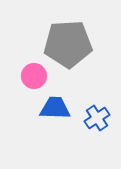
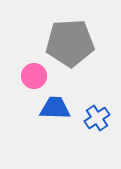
gray pentagon: moved 2 px right, 1 px up
